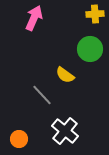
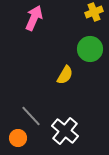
yellow cross: moved 1 px left, 2 px up; rotated 18 degrees counterclockwise
yellow semicircle: rotated 96 degrees counterclockwise
gray line: moved 11 px left, 21 px down
orange circle: moved 1 px left, 1 px up
